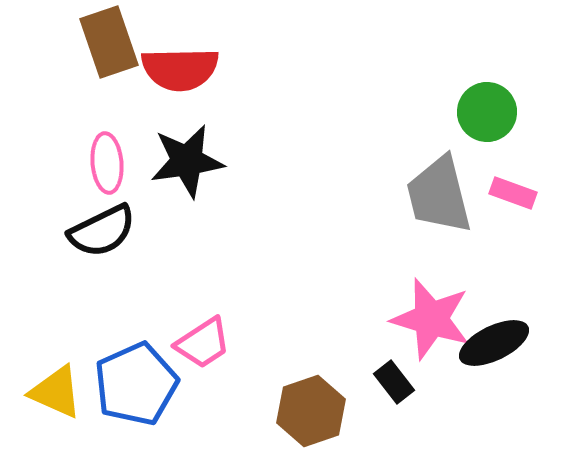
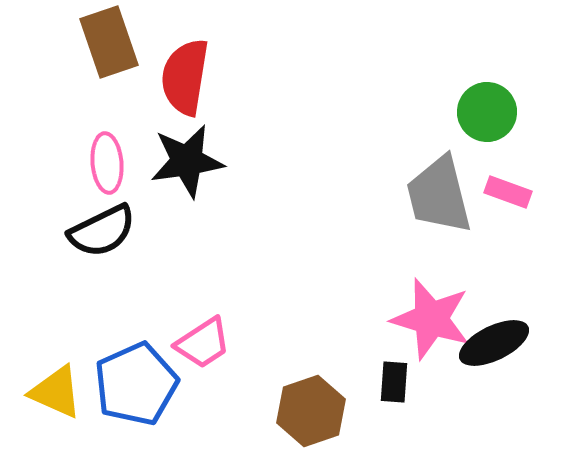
red semicircle: moved 5 px right, 8 px down; rotated 100 degrees clockwise
pink rectangle: moved 5 px left, 1 px up
black rectangle: rotated 42 degrees clockwise
